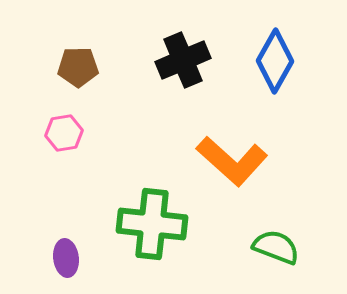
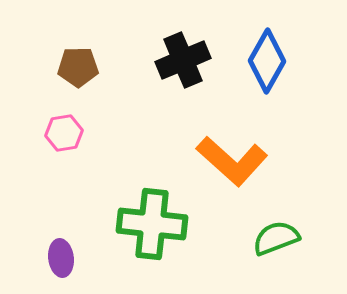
blue diamond: moved 8 px left
green semicircle: moved 9 px up; rotated 42 degrees counterclockwise
purple ellipse: moved 5 px left
